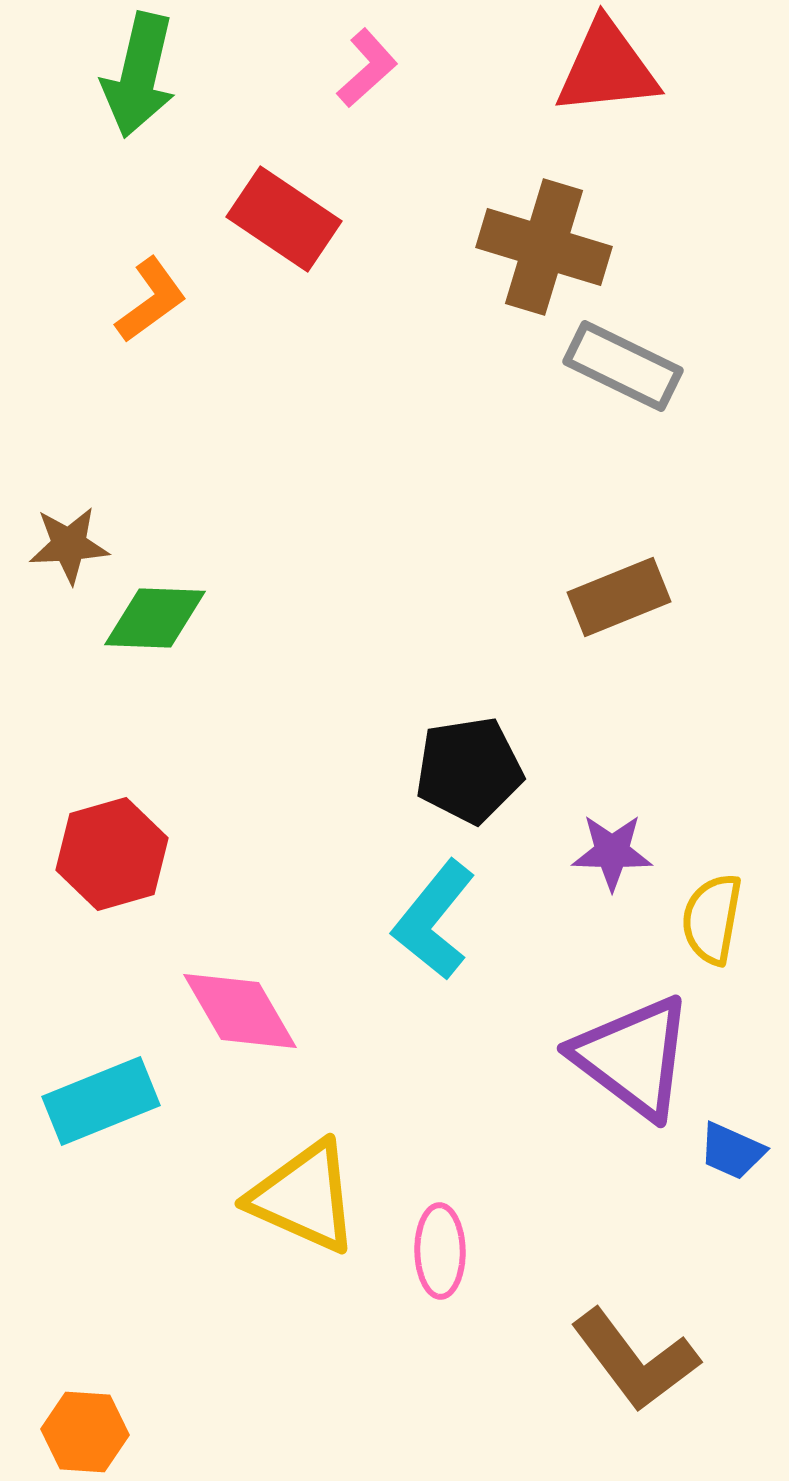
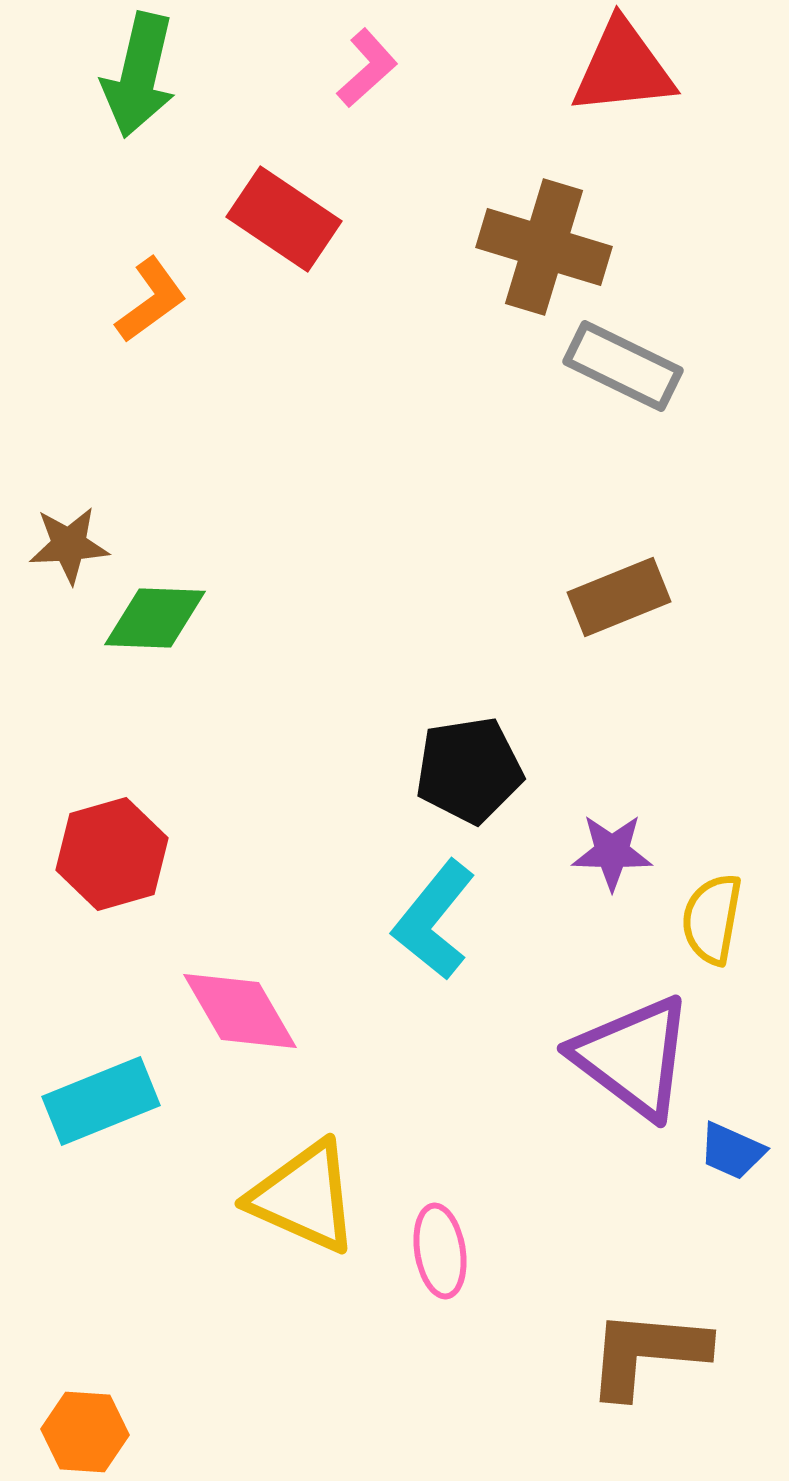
red triangle: moved 16 px right
pink ellipse: rotated 8 degrees counterclockwise
brown L-shape: moved 12 px right, 7 px up; rotated 132 degrees clockwise
